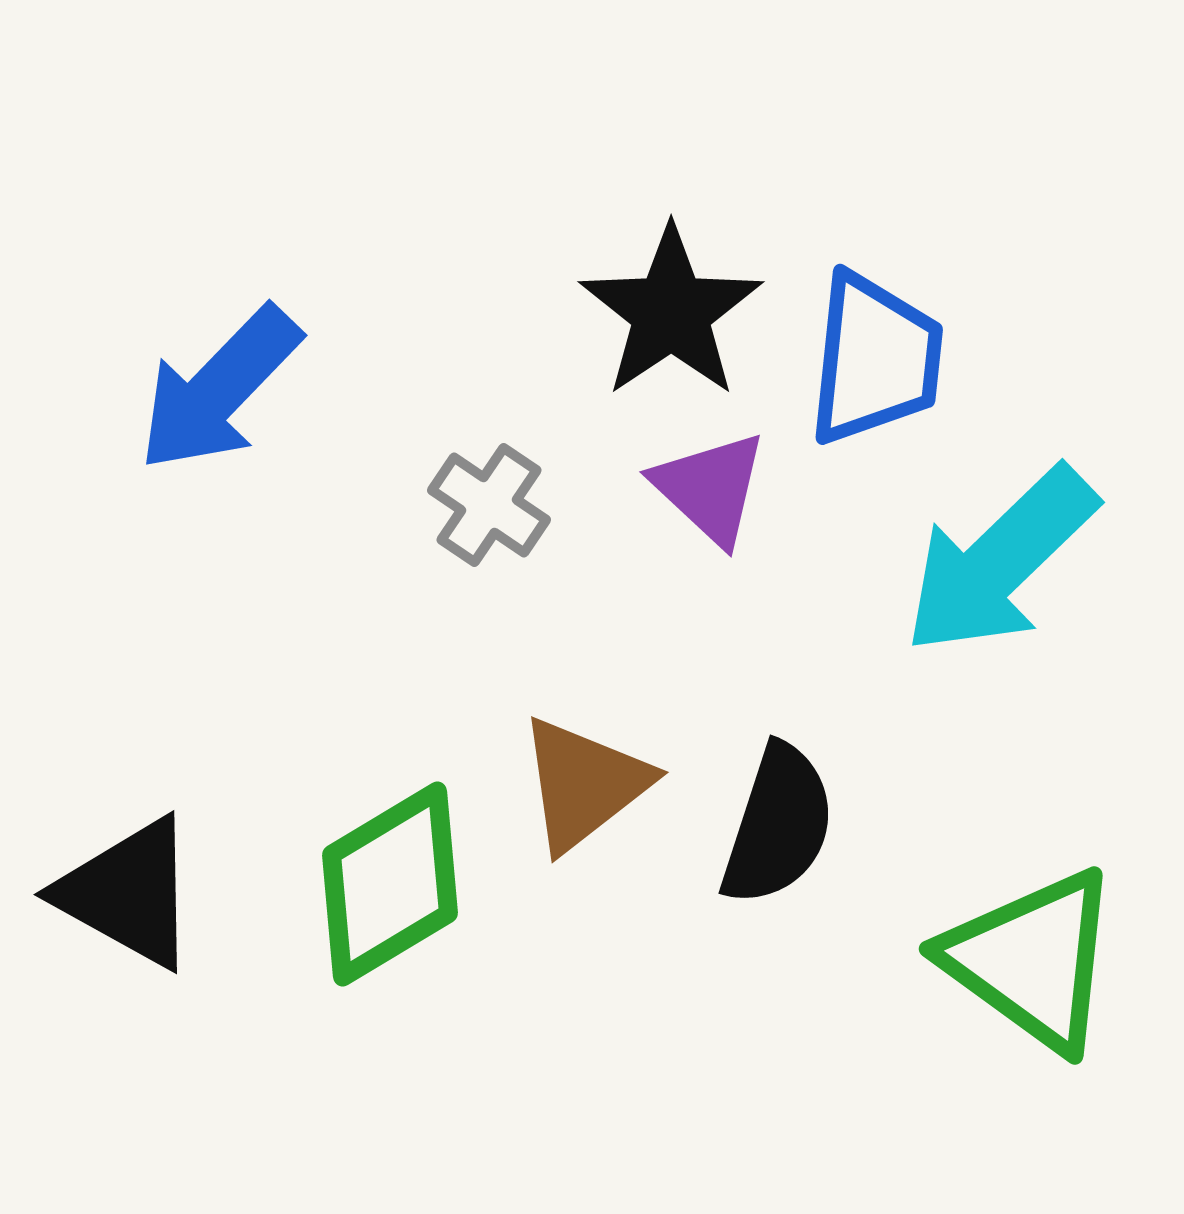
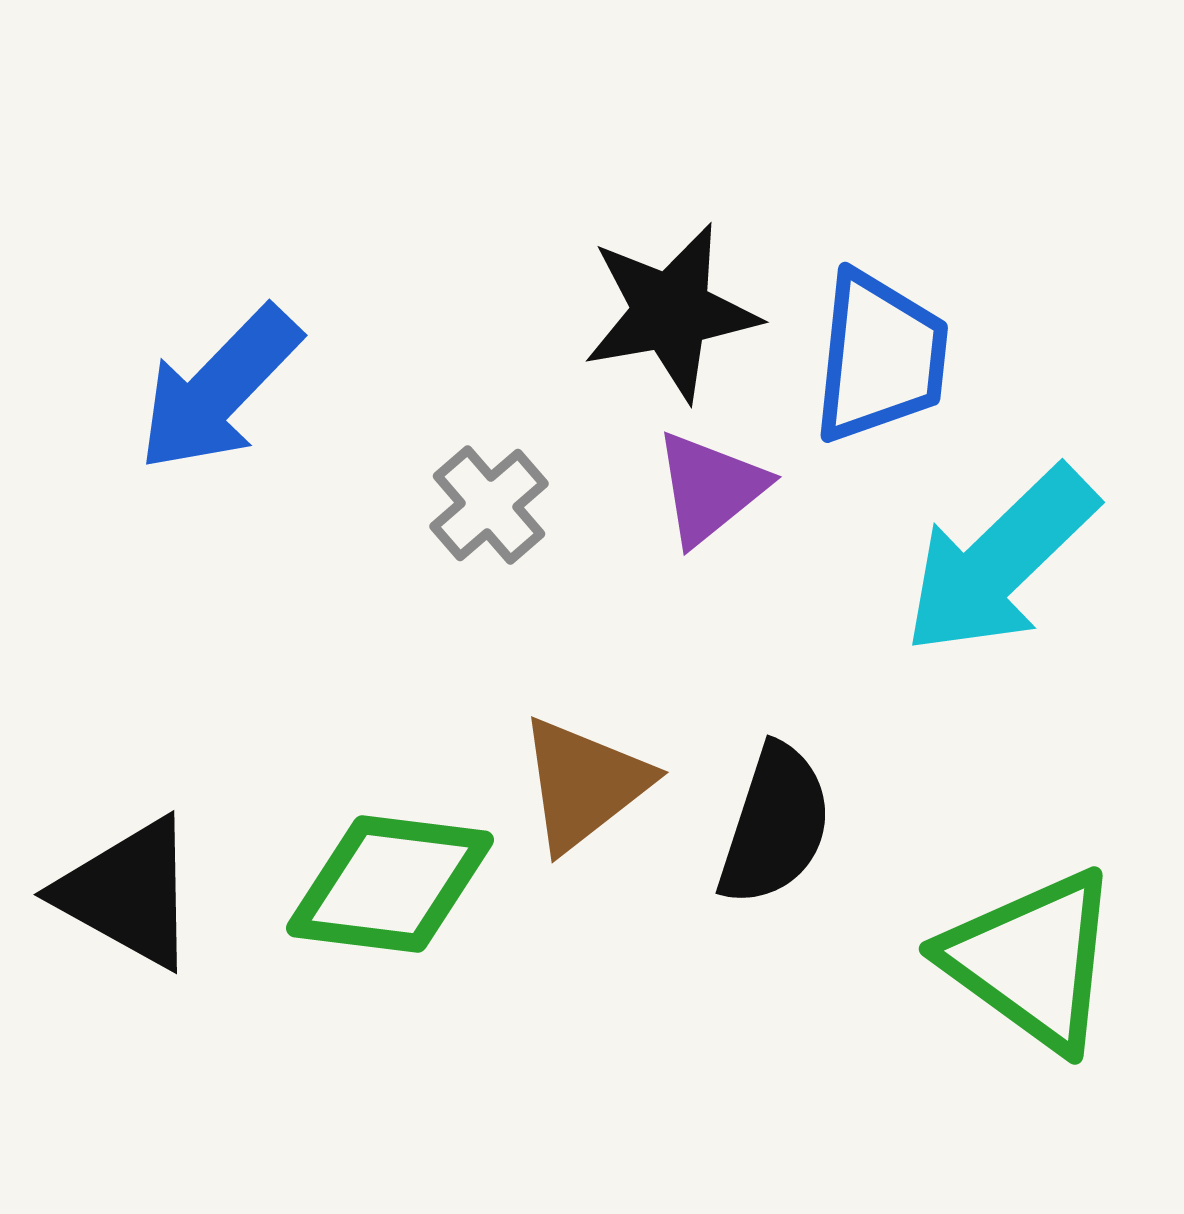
black star: rotated 24 degrees clockwise
blue trapezoid: moved 5 px right, 2 px up
purple triangle: rotated 38 degrees clockwise
gray cross: rotated 15 degrees clockwise
black semicircle: moved 3 px left
green diamond: rotated 38 degrees clockwise
